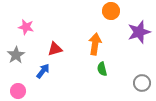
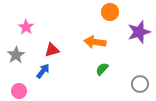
orange circle: moved 1 px left, 1 px down
pink star: rotated 21 degrees clockwise
orange arrow: moved 2 px up; rotated 90 degrees counterclockwise
red triangle: moved 3 px left, 1 px down
green semicircle: rotated 56 degrees clockwise
gray circle: moved 2 px left, 1 px down
pink circle: moved 1 px right
